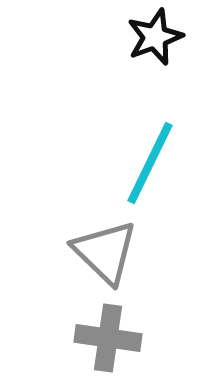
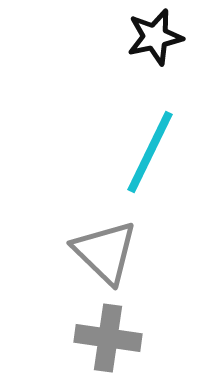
black star: rotated 8 degrees clockwise
cyan line: moved 11 px up
